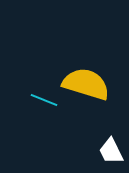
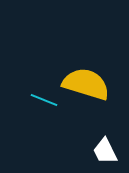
white trapezoid: moved 6 px left
